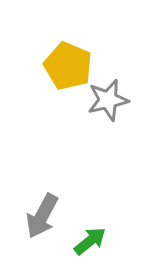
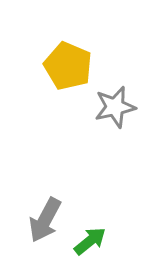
gray star: moved 7 px right, 7 px down
gray arrow: moved 3 px right, 4 px down
